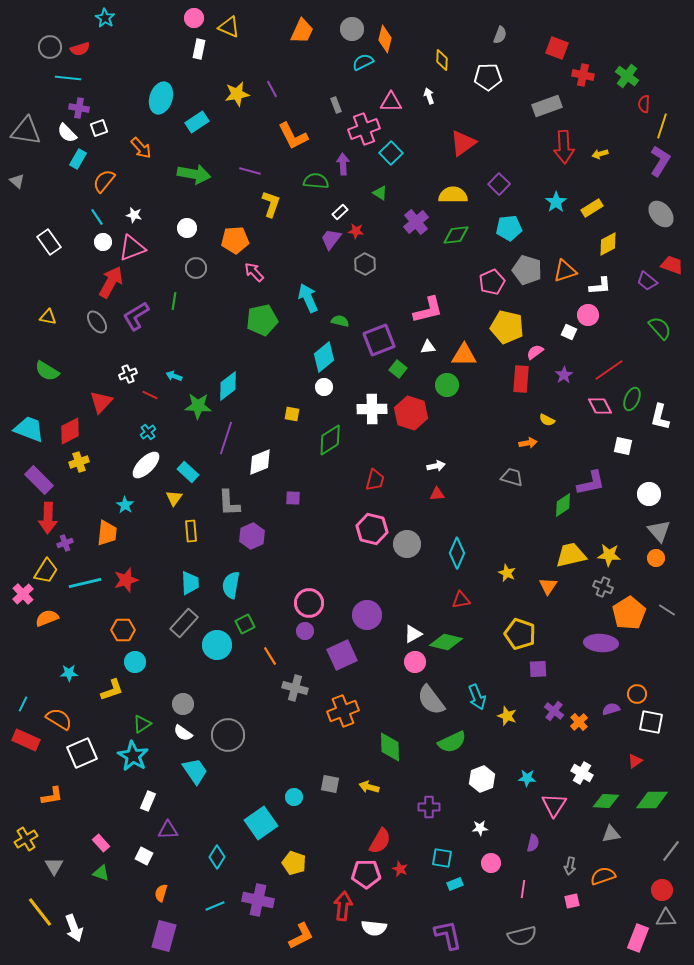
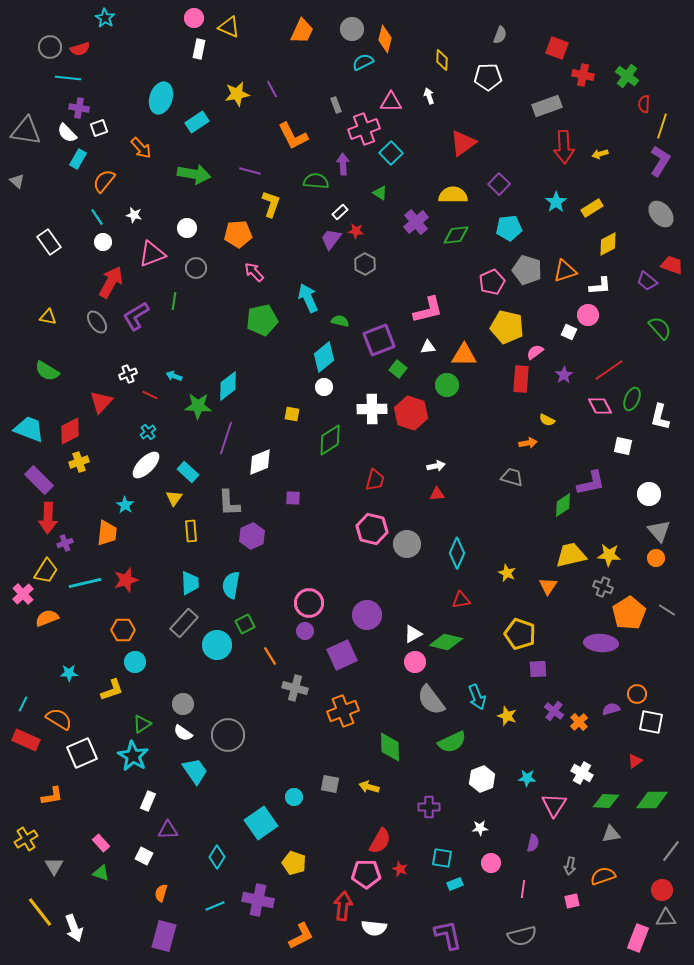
orange pentagon at (235, 240): moved 3 px right, 6 px up
pink triangle at (132, 248): moved 20 px right, 6 px down
